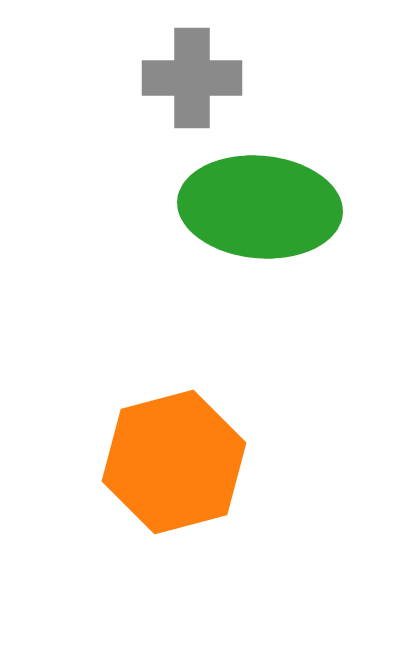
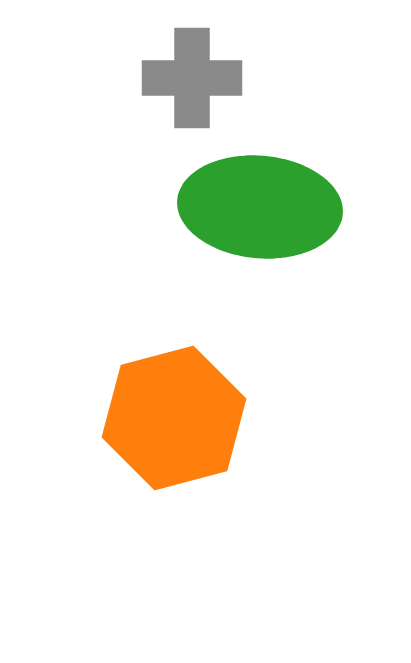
orange hexagon: moved 44 px up
